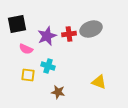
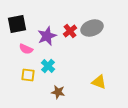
gray ellipse: moved 1 px right, 1 px up
red cross: moved 1 px right, 3 px up; rotated 32 degrees counterclockwise
cyan cross: rotated 24 degrees clockwise
